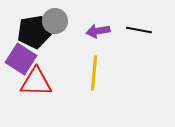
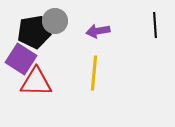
black line: moved 16 px right, 5 px up; rotated 75 degrees clockwise
